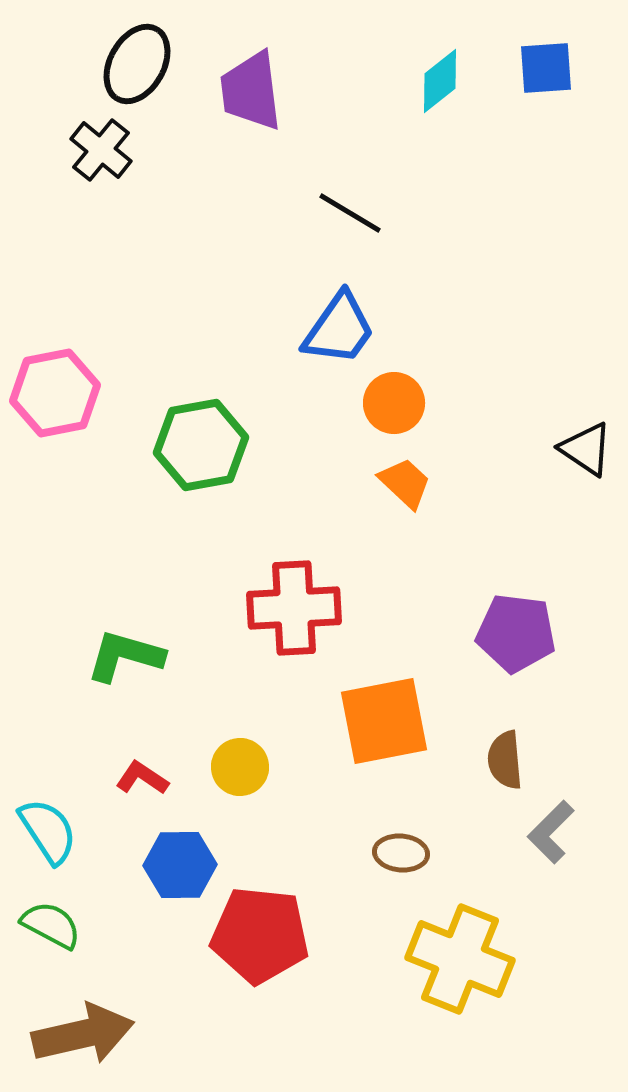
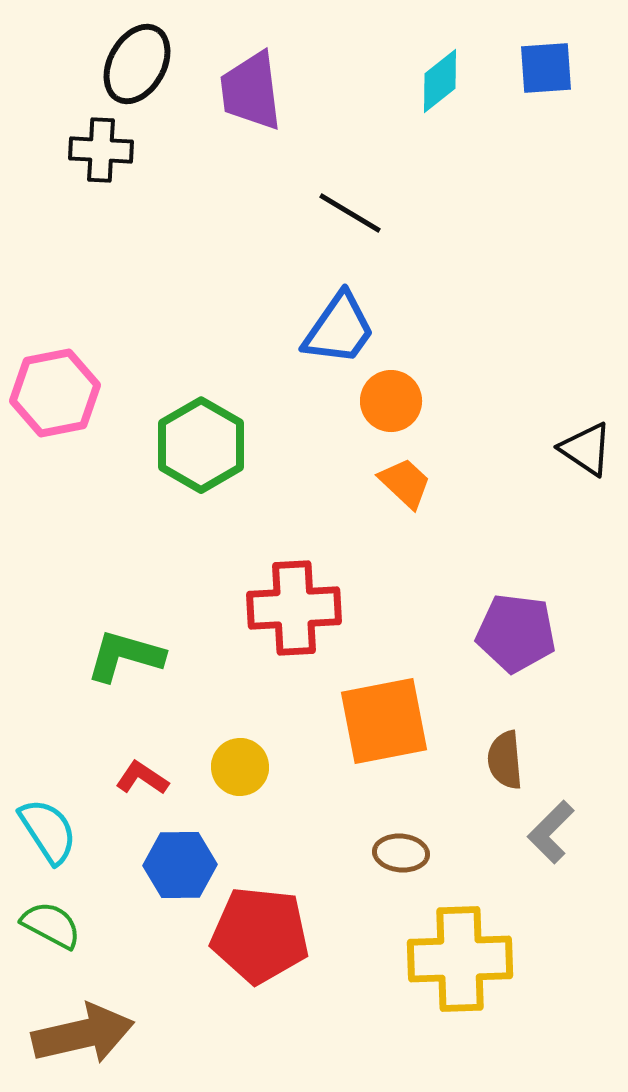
black cross: rotated 36 degrees counterclockwise
orange circle: moved 3 px left, 2 px up
green hexagon: rotated 20 degrees counterclockwise
yellow cross: rotated 24 degrees counterclockwise
